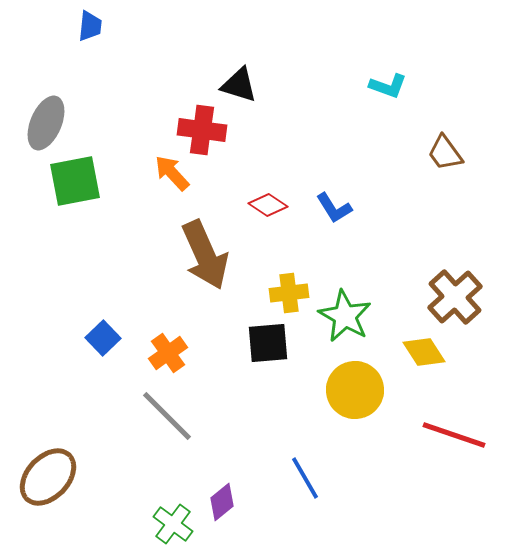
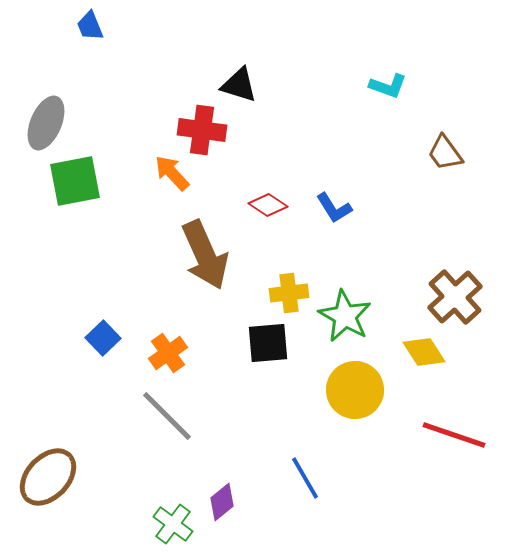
blue trapezoid: rotated 152 degrees clockwise
